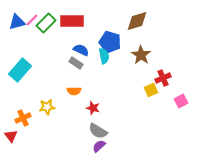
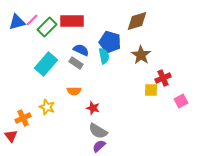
green rectangle: moved 1 px right, 4 px down
cyan rectangle: moved 26 px right, 6 px up
yellow square: rotated 24 degrees clockwise
yellow star: rotated 28 degrees clockwise
